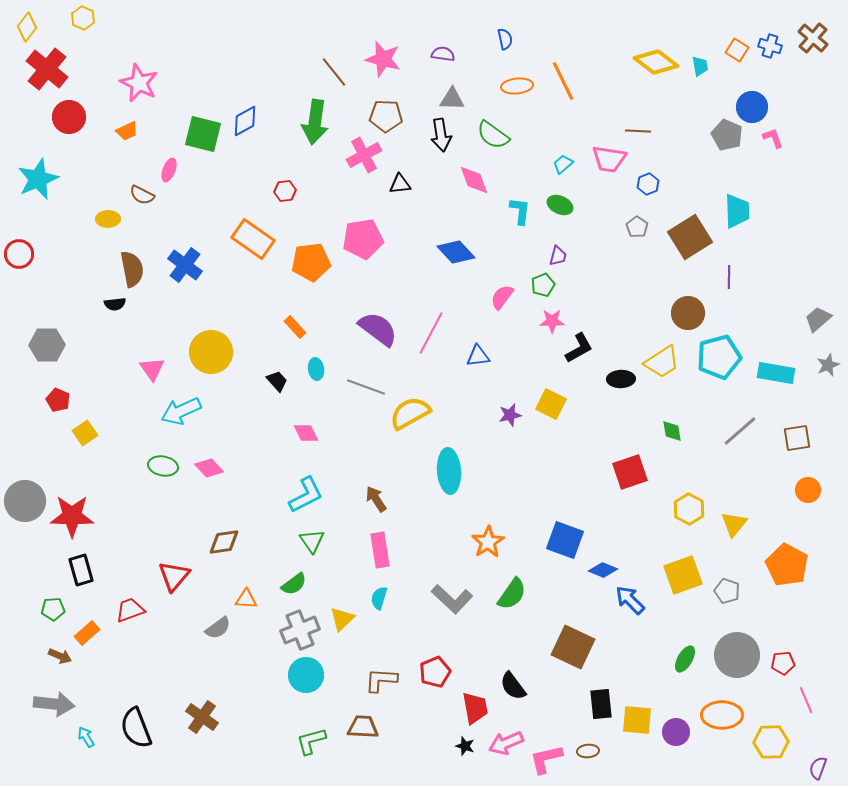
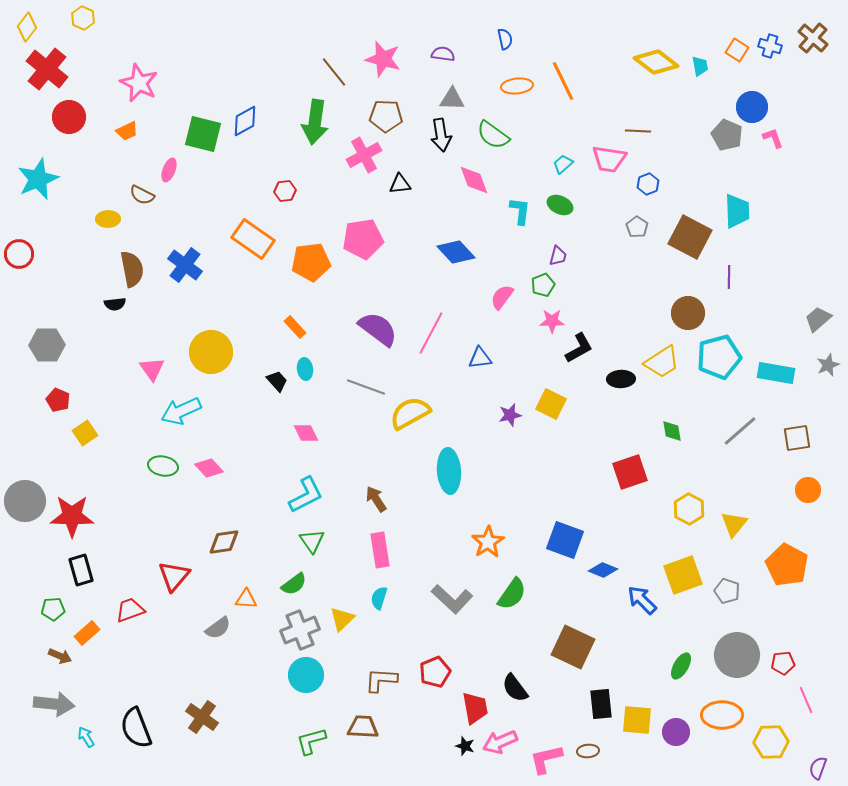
brown square at (690, 237): rotated 30 degrees counterclockwise
blue triangle at (478, 356): moved 2 px right, 2 px down
cyan ellipse at (316, 369): moved 11 px left
blue arrow at (630, 600): moved 12 px right
green ellipse at (685, 659): moved 4 px left, 7 px down
black semicircle at (513, 686): moved 2 px right, 2 px down
pink arrow at (506, 743): moved 6 px left, 1 px up
